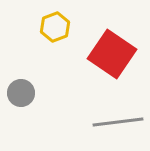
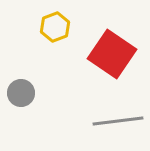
gray line: moved 1 px up
